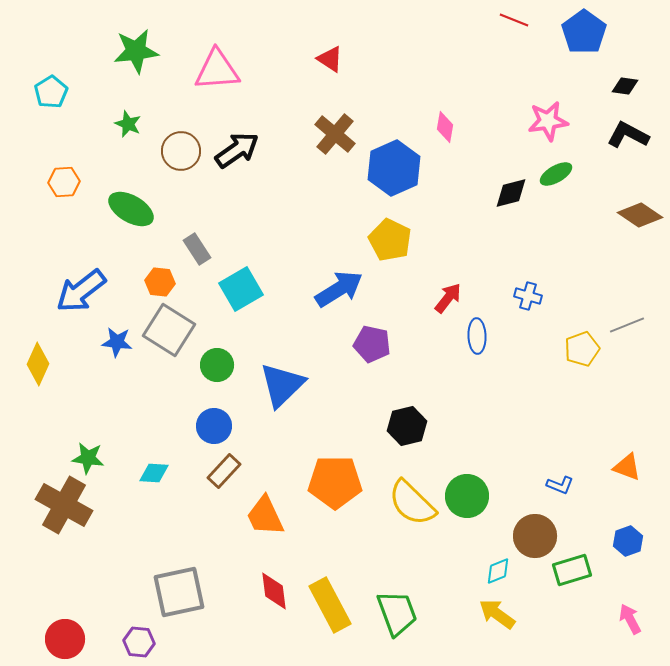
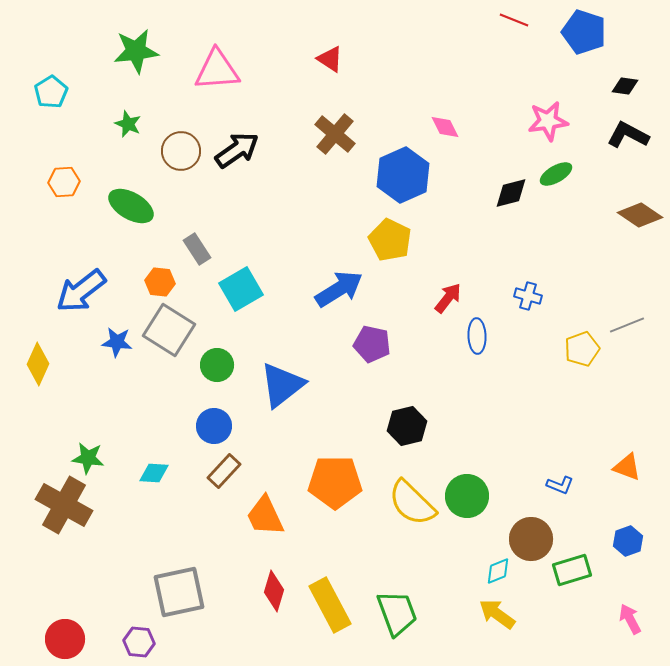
blue pentagon at (584, 32): rotated 18 degrees counterclockwise
pink diamond at (445, 127): rotated 36 degrees counterclockwise
blue hexagon at (394, 168): moved 9 px right, 7 px down
green ellipse at (131, 209): moved 3 px up
blue triangle at (282, 385): rotated 6 degrees clockwise
brown circle at (535, 536): moved 4 px left, 3 px down
red diamond at (274, 591): rotated 24 degrees clockwise
